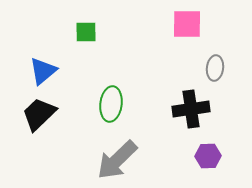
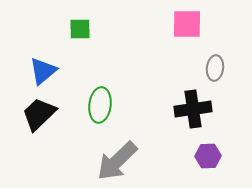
green square: moved 6 px left, 3 px up
green ellipse: moved 11 px left, 1 px down
black cross: moved 2 px right
gray arrow: moved 1 px down
